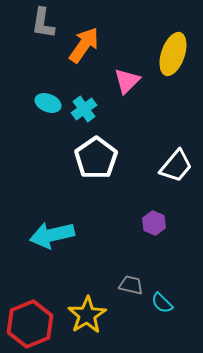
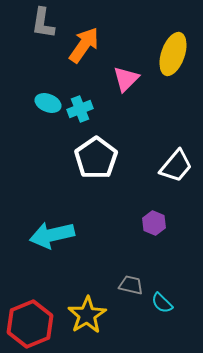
pink triangle: moved 1 px left, 2 px up
cyan cross: moved 4 px left; rotated 15 degrees clockwise
